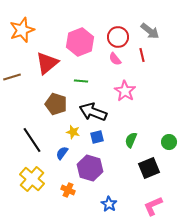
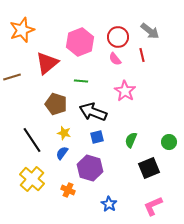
yellow star: moved 9 px left, 1 px down
